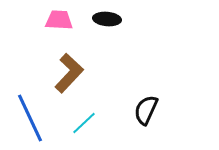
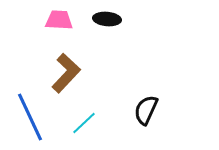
brown L-shape: moved 3 px left
blue line: moved 1 px up
